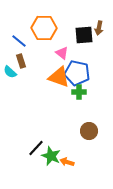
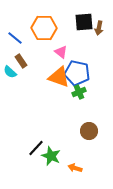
black square: moved 13 px up
blue line: moved 4 px left, 3 px up
pink triangle: moved 1 px left, 1 px up
brown rectangle: rotated 16 degrees counterclockwise
green cross: rotated 24 degrees counterclockwise
orange arrow: moved 8 px right, 6 px down
